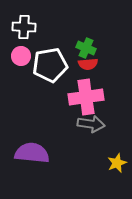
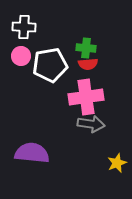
green cross: rotated 18 degrees counterclockwise
